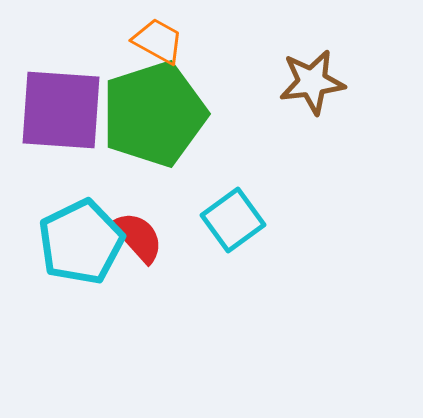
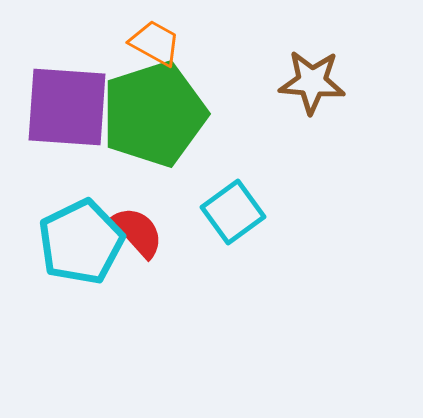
orange trapezoid: moved 3 px left, 2 px down
brown star: rotated 12 degrees clockwise
purple square: moved 6 px right, 3 px up
cyan square: moved 8 px up
red semicircle: moved 5 px up
